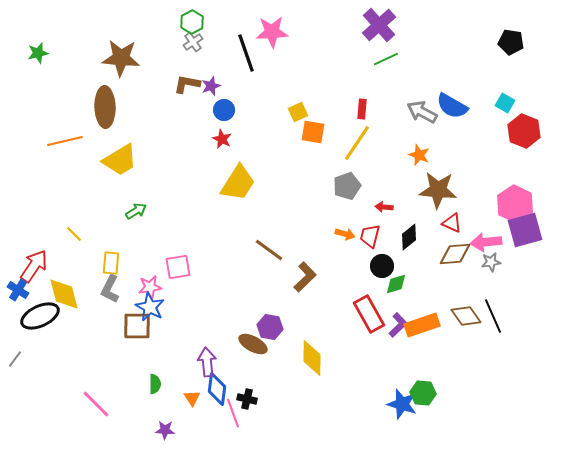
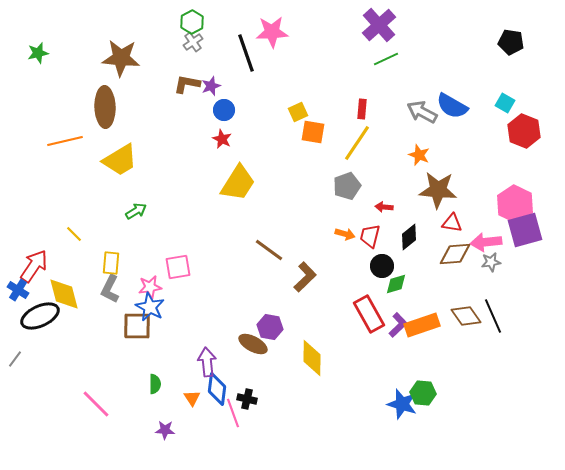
red triangle at (452, 223): rotated 15 degrees counterclockwise
